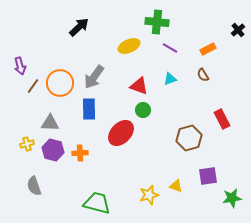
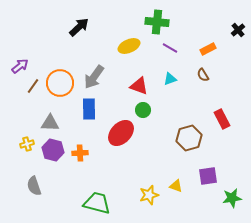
purple arrow: rotated 114 degrees counterclockwise
